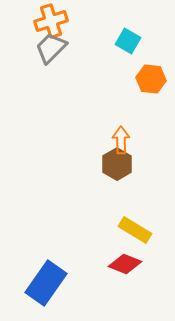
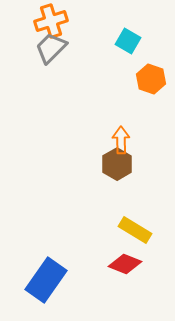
orange hexagon: rotated 12 degrees clockwise
blue rectangle: moved 3 px up
